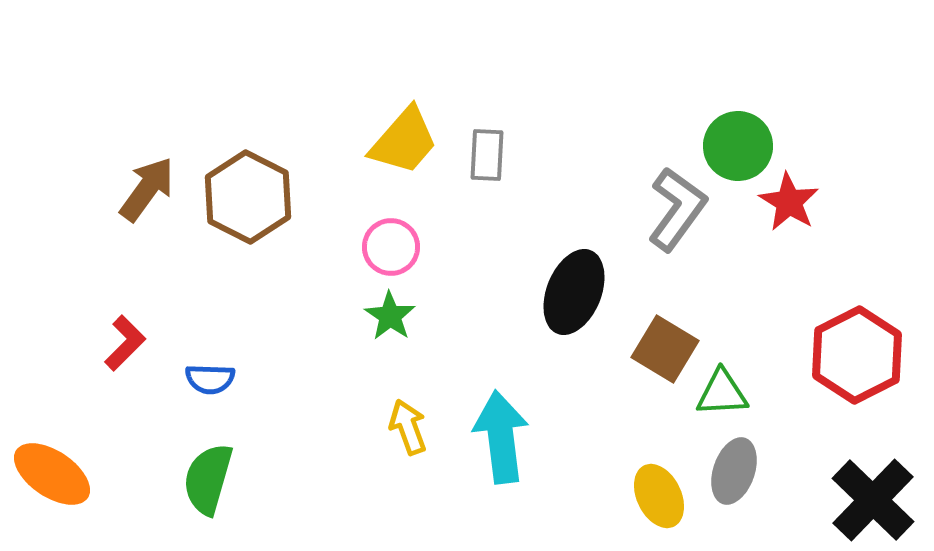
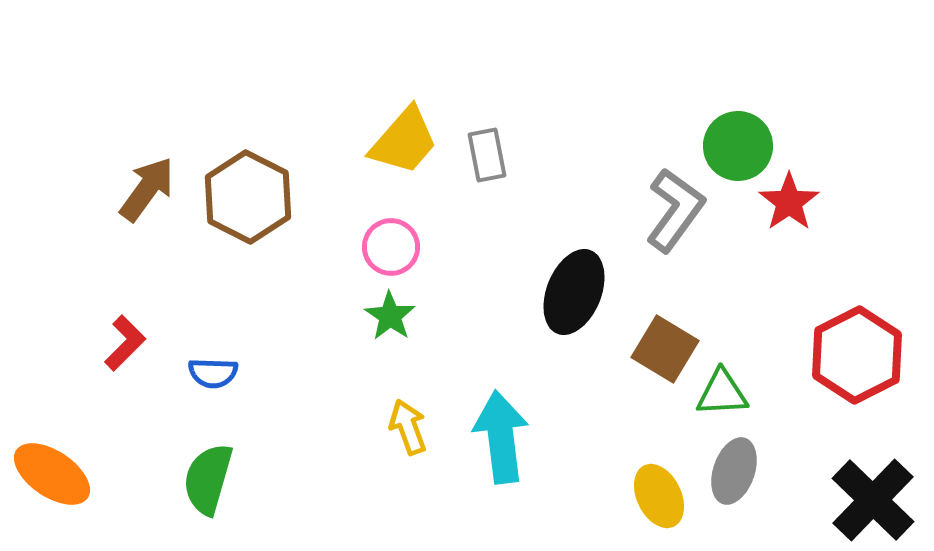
gray rectangle: rotated 14 degrees counterclockwise
red star: rotated 6 degrees clockwise
gray L-shape: moved 2 px left, 1 px down
blue semicircle: moved 3 px right, 6 px up
